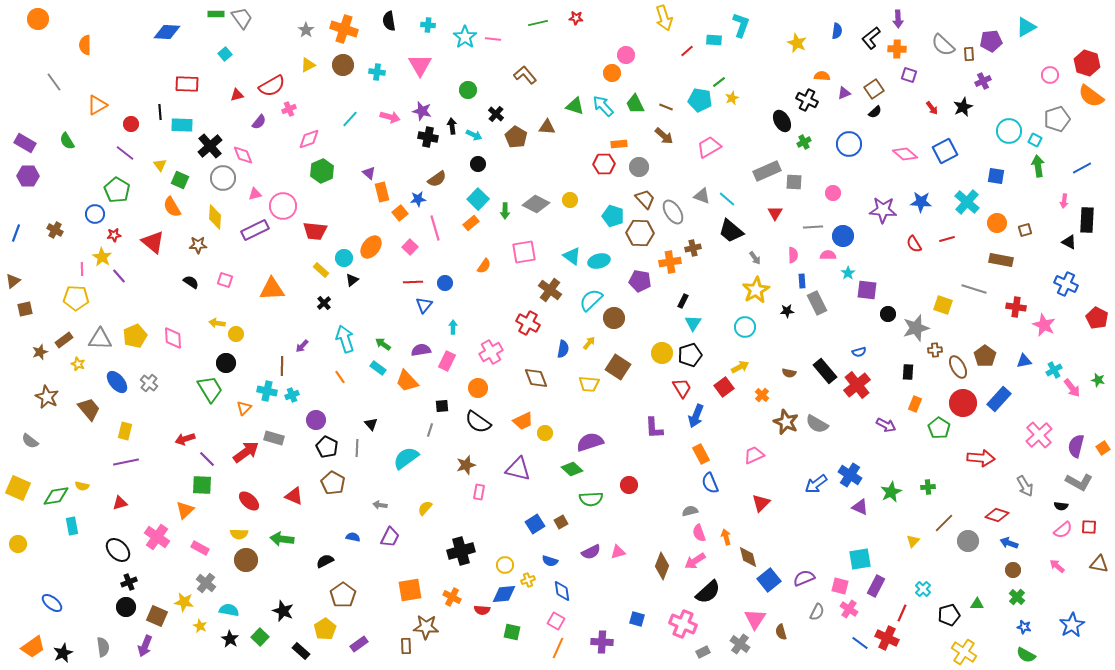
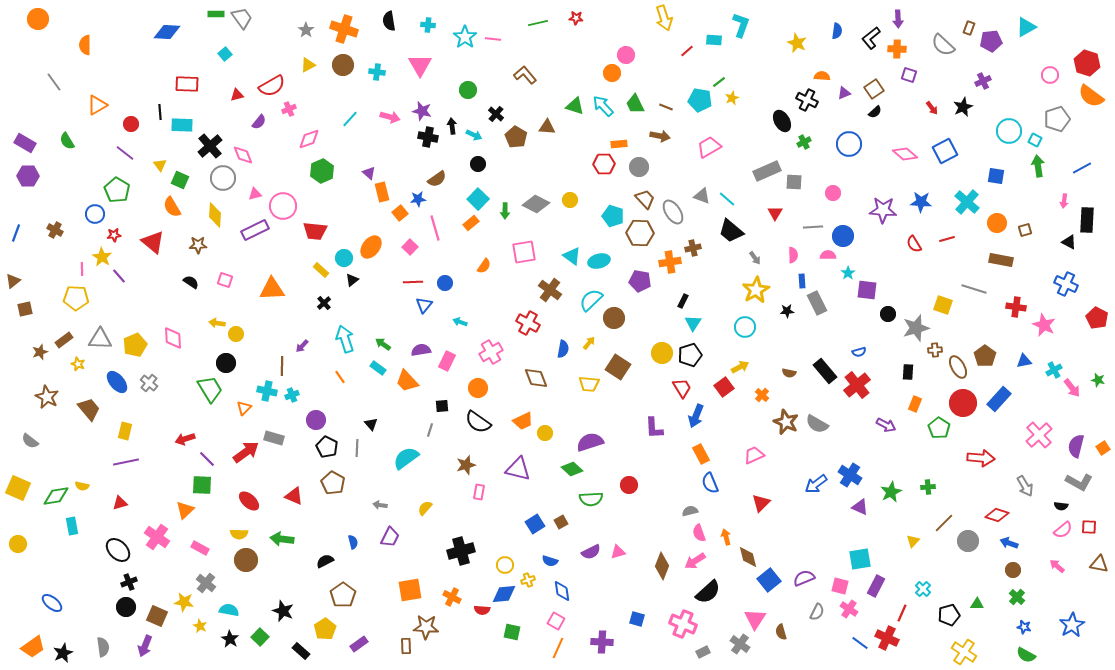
brown rectangle at (969, 54): moved 26 px up; rotated 24 degrees clockwise
brown arrow at (664, 136): moved 4 px left; rotated 30 degrees counterclockwise
yellow diamond at (215, 217): moved 2 px up
cyan arrow at (453, 327): moved 7 px right, 5 px up; rotated 72 degrees counterclockwise
yellow pentagon at (135, 336): moved 9 px down
blue semicircle at (353, 537): moved 5 px down; rotated 64 degrees clockwise
